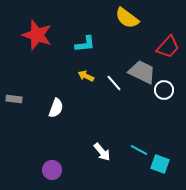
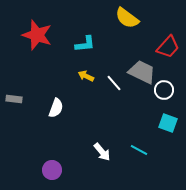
cyan square: moved 8 px right, 41 px up
